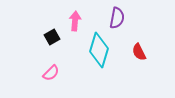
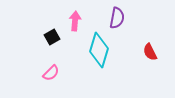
red semicircle: moved 11 px right
